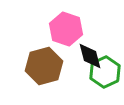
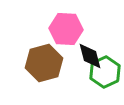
pink hexagon: rotated 16 degrees counterclockwise
brown hexagon: moved 3 px up
